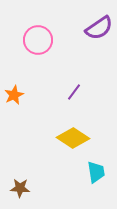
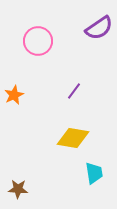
pink circle: moved 1 px down
purple line: moved 1 px up
yellow diamond: rotated 24 degrees counterclockwise
cyan trapezoid: moved 2 px left, 1 px down
brown star: moved 2 px left, 1 px down
